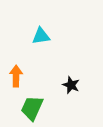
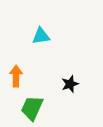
black star: moved 1 px left, 1 px up; rotated 30 degrees clockwise
